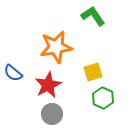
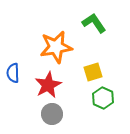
green L-shape: moved 1 px right, 7 px down
blue semicircle: rotated 48 degrees clockwise
